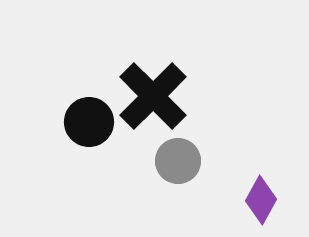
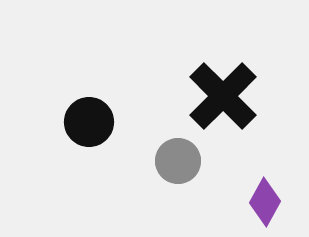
black cross: moved 70 px right
purple diamond: moved 4 px right, 2 px down
